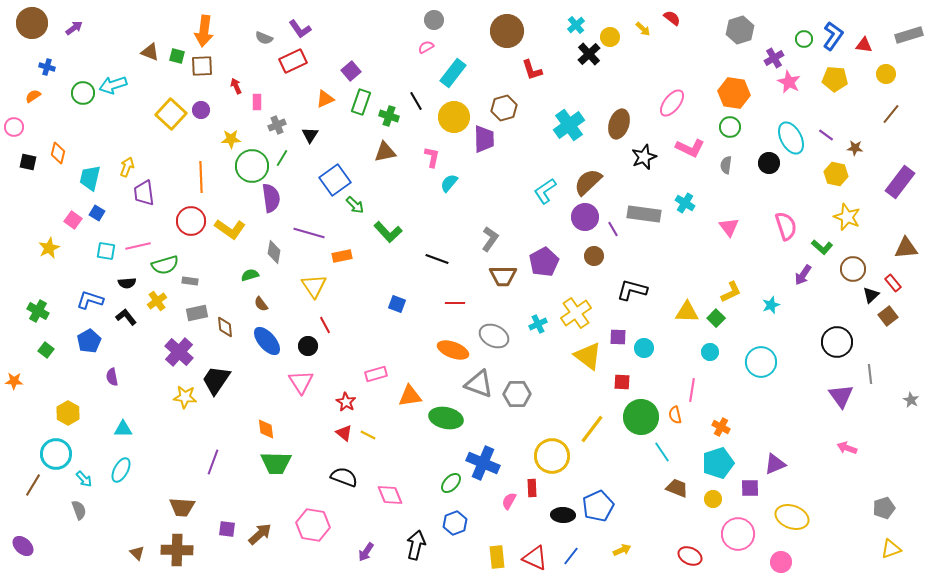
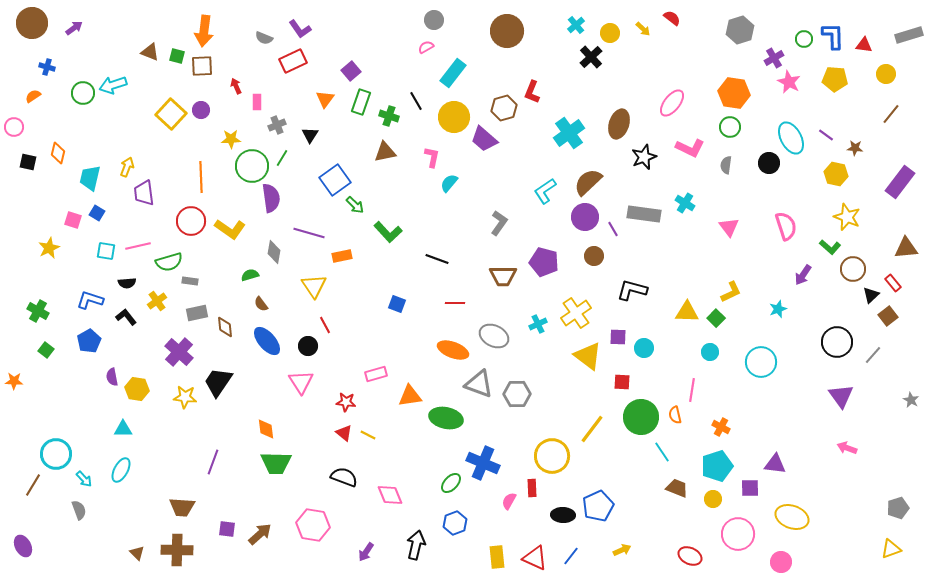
blue L-shape at (833, 36): rotated 36 degrees counterclockwise
yellow circle at (610, 37): moved 4 px up
black cross at (589, 54): moved 2 px right, 3 px down
red L-shape at (532, 70): moved 22 px down; rotated 40 degrees clockwise
orange triangle at (325, 99): rotated 30 degrees counterclockwise
cyan cross at (569, 125): moved 8 px down
purple trapezoid at (484, 139): rotated 132 degrees clockwise
pink square at (73, 220): rotated 18 degrees counterclockwise
gray L-shape at (490, 239): moved 9 px right, 16 px up
green L-shape at (822, 247): moved 8 px right
purple pentagon at (544, 262): rotated 28 degrees counterclockwise
green semicircle at (165, 265): moved 4 px right, 3 px up
cyan star at (771, 305): moved 7 px right, 4 px down
gray line at (870, 374): moved 3 px right, 19 px up; rotated 48 degrees clockwise
black trapezoid at (216, 380): moved 2 px right, 2 px down
red star at (346, 402): rotated 24 degrees counterclockwise
yellow hexagon at (68, 413): moved 69 px right, 24 px up; rotated 20 degrees counterclockwise
cyan pentagon at (718, 463): moved 1 px left, 3 px down
purple triangle at (775, 464): rotated 30 degrees clockwise
gray pentagon at (884, 508): moved 14 px right
purple ellipse at (23, 546): rotated 20 degrees clockwise
